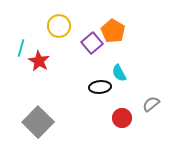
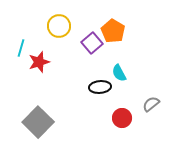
red star: moved 1 px down; rotated 25 degrees clockwise
